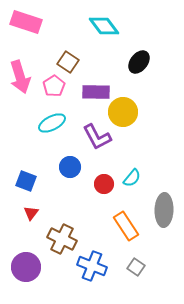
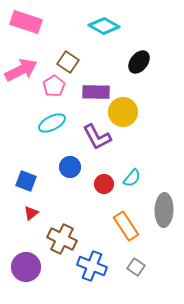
cyan diamond: rotated 24 degrees counterclockwise
pink arrow: moved 1 px right, 7 px up; rotated 100 degrees counterclockwise
red triangle: rotated 14 degrees clockwise
